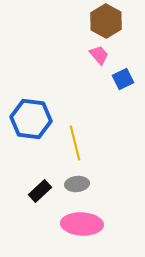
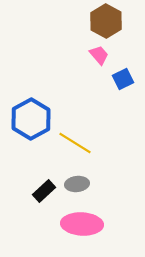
blue hexagon: rotated 24 degrees clockwise
yellow line: rotated 44 degrees counterclockwise
black rectangle: moved 4 px right
